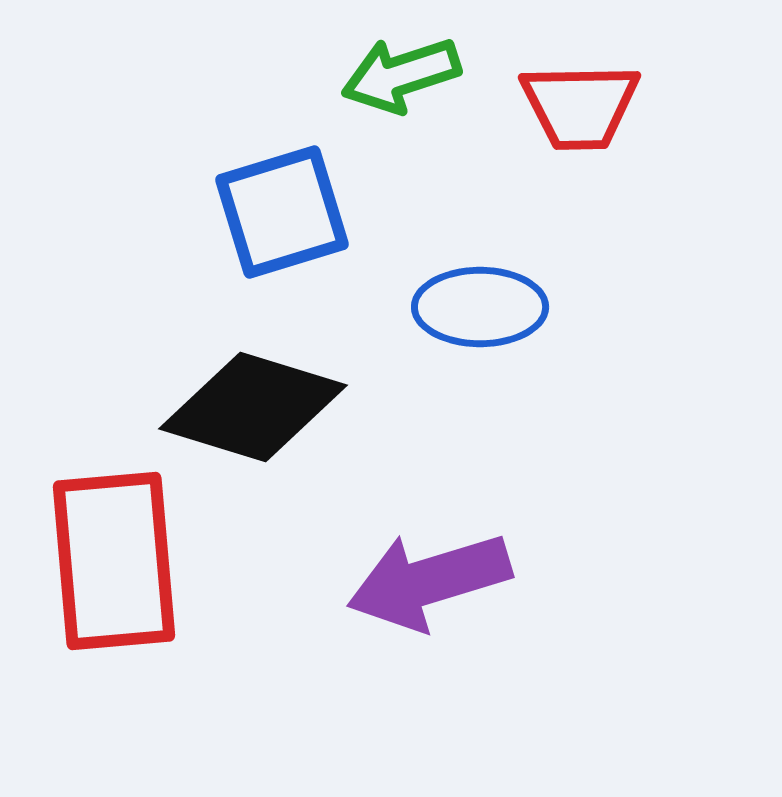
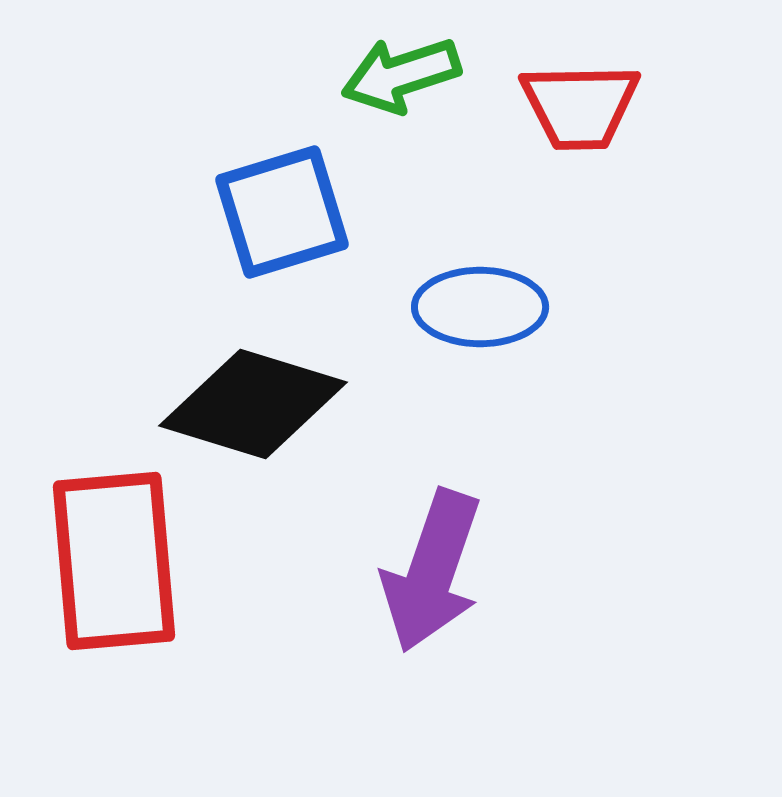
black diamond: moved 3 px up
purple arrow: moved 3 px right, 10 px up; rotated 54 degrees counterclockwise
